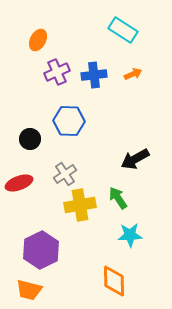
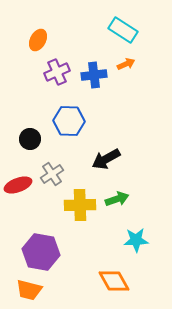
orange arrow: moved 7 px left, 10 px up
black arrow: moved 29 px left
gray cross: moved 13 px left
red ellipse: moved 1 px left, 2 px down
green arrow: moved 1 px left, 1 px down; rotated 105 degrees clockwise
yellow cross: rotated 8 degrees clockwise
cyan star: moved 6 px right, 5 px down
purple hexagon: moved 2 px down; rotated 24 degrees counterclockwise
orange diamond: rotated 28 degrees counterclockwise
